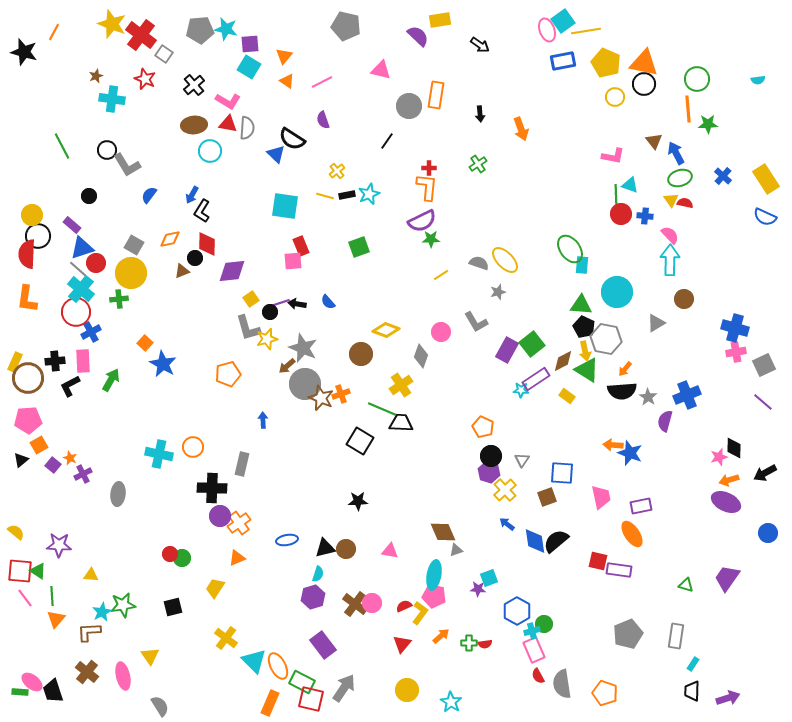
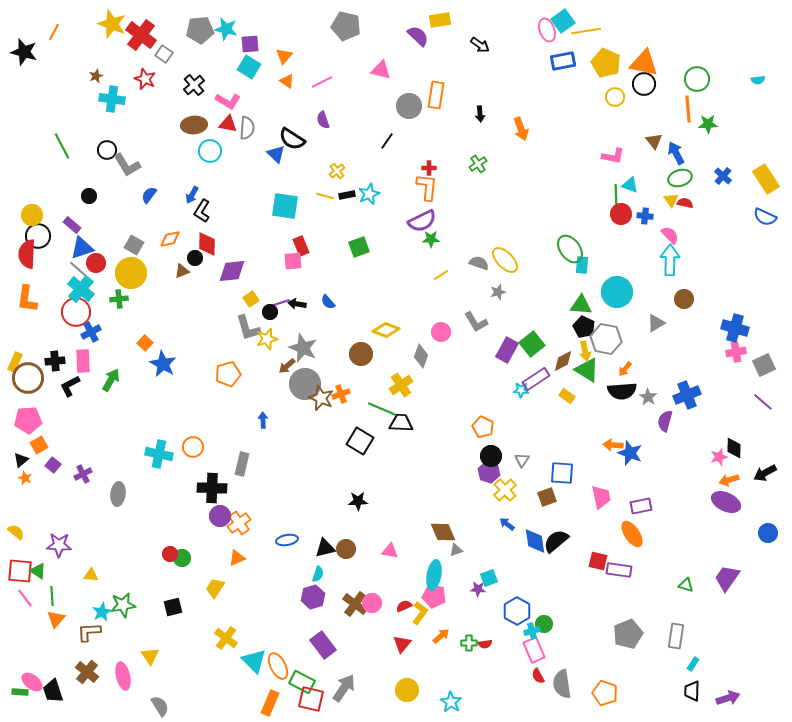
orange star at (70, 458): moved 45 px left, 20 px down
